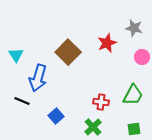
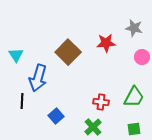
red star: moved 1 px left; rotated 18 degrees clockwise
green trapezoid: moved 1 px right, 2 px down
black line: rotated 70 degrees clockwise
